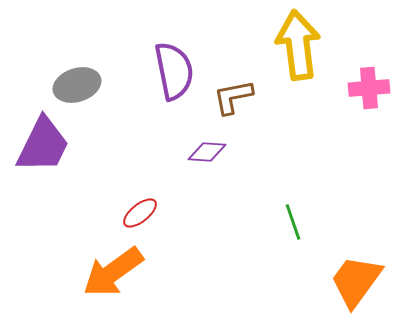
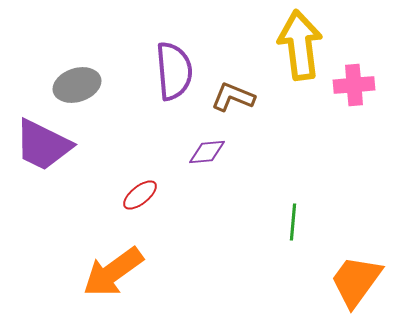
yellow arrow: moved 2 px right
purple semicircle: rotated 6 degrees clockwise
pink cross: moved 15 px left, 3 px up
brown L-shape: rotated 33 degrees clockwise
purple trapezoid: rotated 90 degrees clockwise
purple diamond: rotated 9 degrees counterclockwise
red ellipse: moved 18 px up
green line: rotated 24 degrees clockwise
